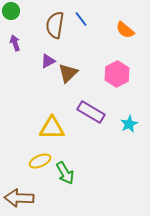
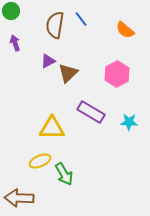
cyan star: moved 2 px up; rotated 30 degrees clockwise
green arrow: moved 1 px left, 1 px down
